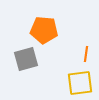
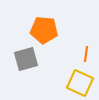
yellow square: rotated 32 degrees clockwise
